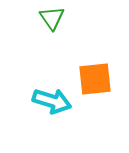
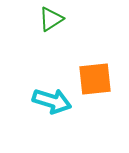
green triangle: moved 1 px left, 1 px down; rotated 32 degrees clockwise
